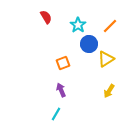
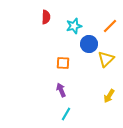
red semicircle: rotated 32 degrees clockwise
cyan star: moved 4 px left, 1 px down; rotated 21 degrees clockwise
yellow triangle: rotated 12 degrees counterclockwise
orange square: rotated 24 degrees clockwise
yellow arrow: moved 5 px down
cyan line: moved 10 px right
